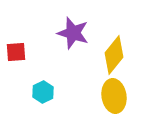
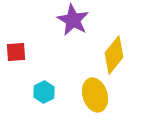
purple star: moved 13 px up; rotated 12 degrees clockwise
cyan hexagon: moved 1 px right
yellow ellipse: moved 19 px left, 1 px up; rotated 8 degrees counterclockwise
